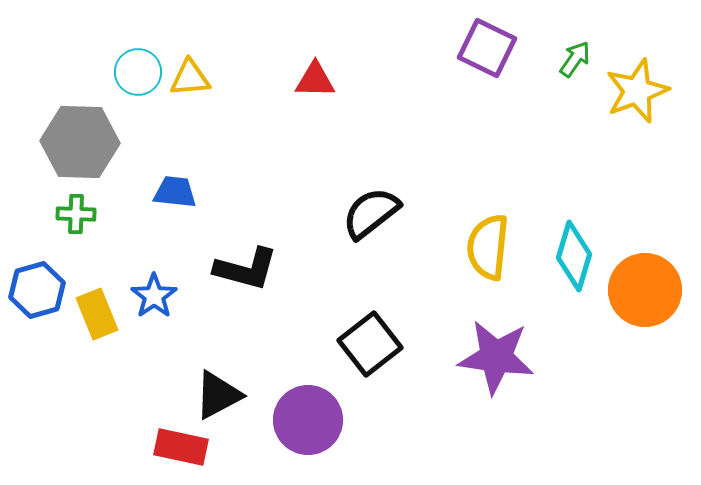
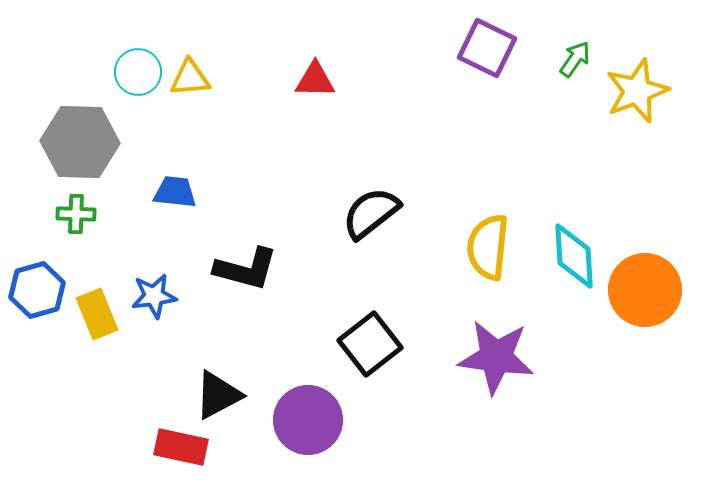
cyan diamond: rotated 20 degrees counterclockwise
blue star: rotated 27 degrees clockwise
